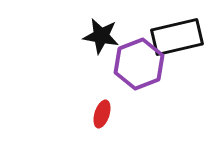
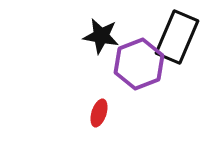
black rectangle: rotated 54 degrees counterclockwise
red ellipse: moved 3 px left, 1 px up
